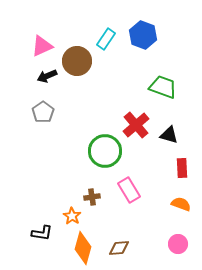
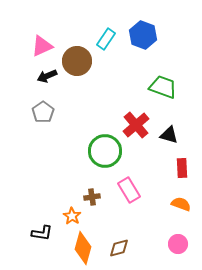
brown diamond: rotated 10 degrees counterclockwise
